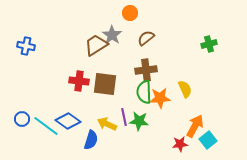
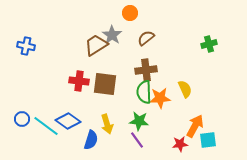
purple line: moved 13 px right, 23 px down; rotated 24 degrees counterclockwise
yellow arrow: rotated 132 degrees counterclockwise
cyan square: rotated 30 degrees clockwise
